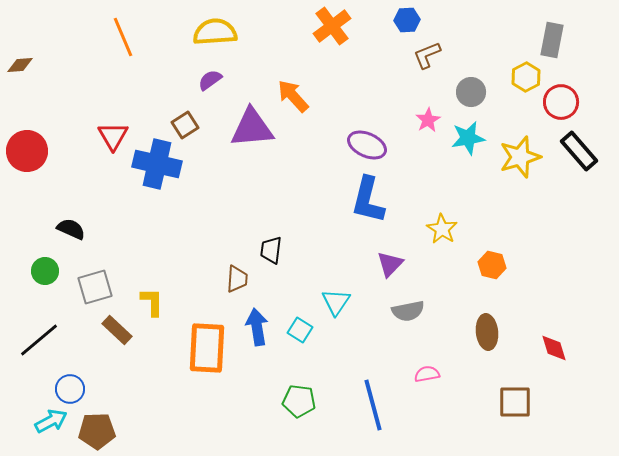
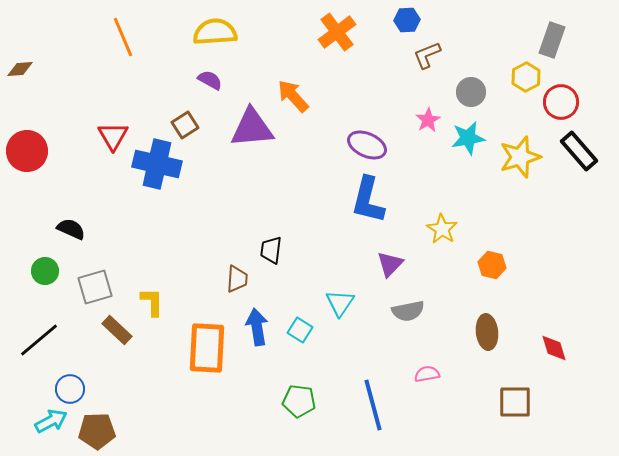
orange cross at (332, 26): moved 5 px right, 6 px down
gray rectangle at (552, 40): rotated 8 degrees clockwise
brown diamond at (20, 65): moved 4 px down
purple semicircle at (210, 80): rotated 65 degrees clockwise
cyan triangle at (336, 302): moved 4 px right, 1 px down
